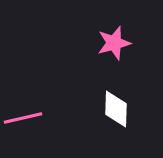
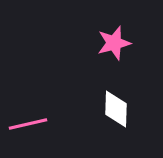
pink line: moved 5 px right, 6 px down
